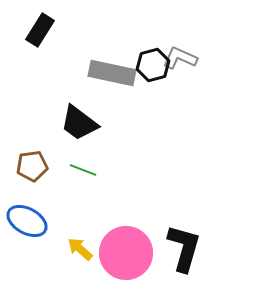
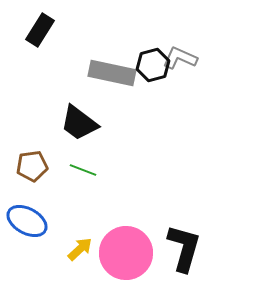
yellow arrow: rotated 96 degrees clockwise
